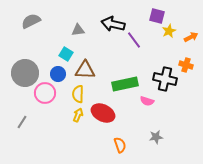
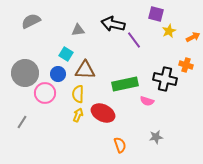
purple square: moved 1 px left, 2 px up
orange arrow: moved 2 px right
